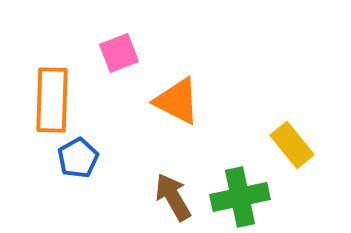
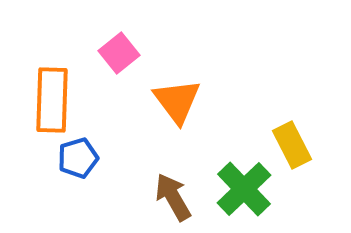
pink square: rotated 18 degrees counterclockwise
orange triangle: rotated 26 degrees clockwise
yellow rectangle: rotated 12 degrees clockwise
blue pentagon: rotated 12 degrees clockwise
green cross: moved 4 px right, 8 px up; rotated 32 degrees counterclockwise
